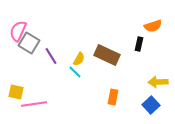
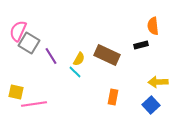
orange semicircle: rotated 102 degrees clockwise
black rectangle: moved 2 px right, 1 px down; rotated 64 degrees clockwise
